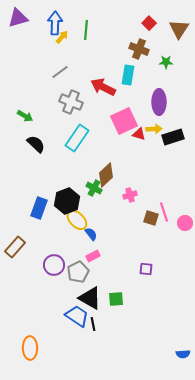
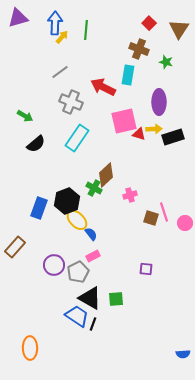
green star at (166, 62): rotated 16 degrees clockwise
pink square at (124, 121): rotated 12 degrees clockwise
black semicircle at (36, 144): rotated 96 degrees clockwise
black line at (93, 324): rotated 32 degrees clockwise
